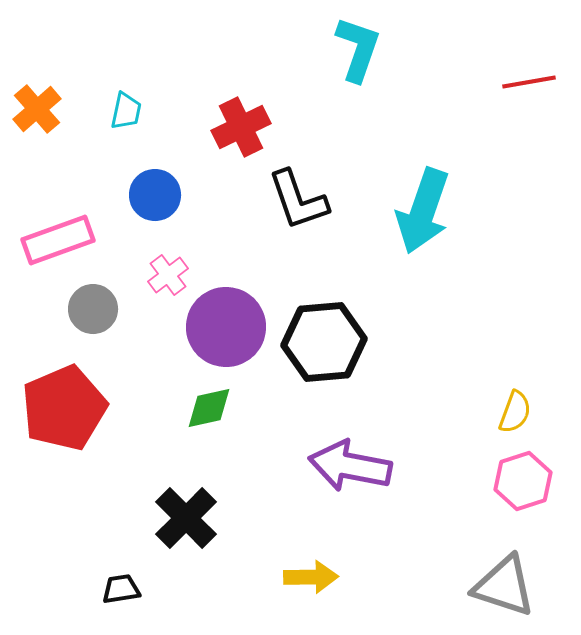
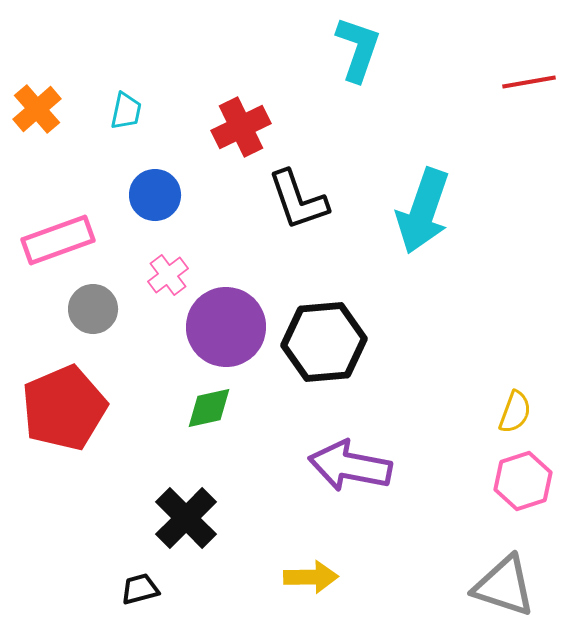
black trapezoid: moved 19 px right; rotated 6 degrees counterclockwise
